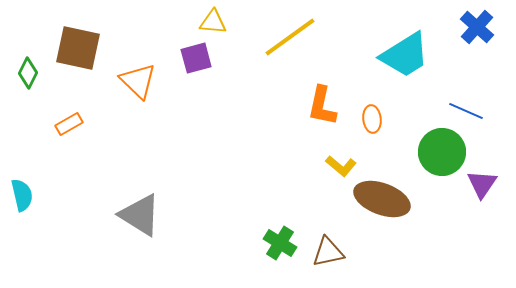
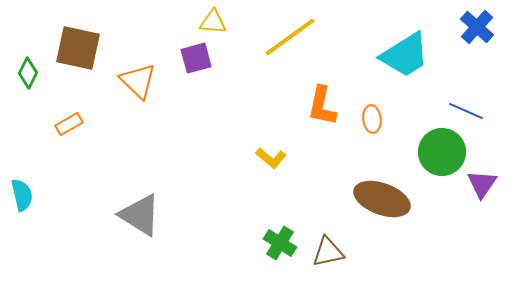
yellow L-shape: moved 70 px left, 8 px up
